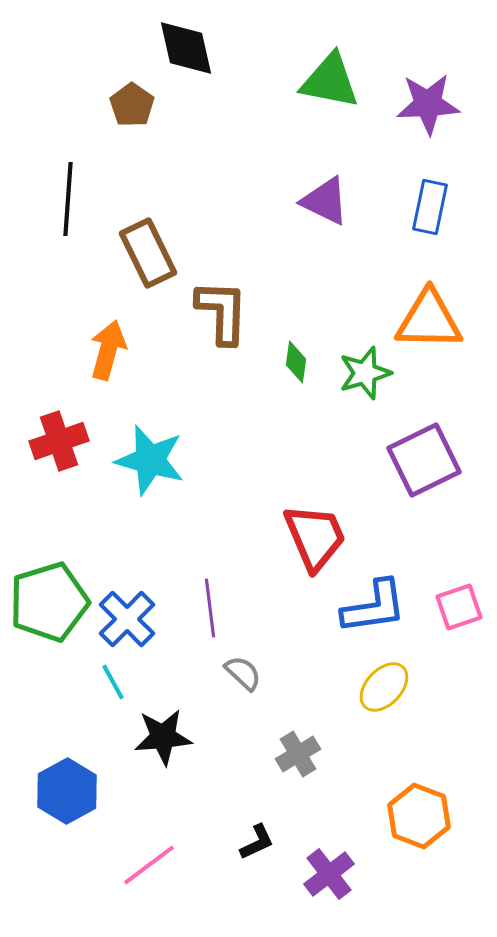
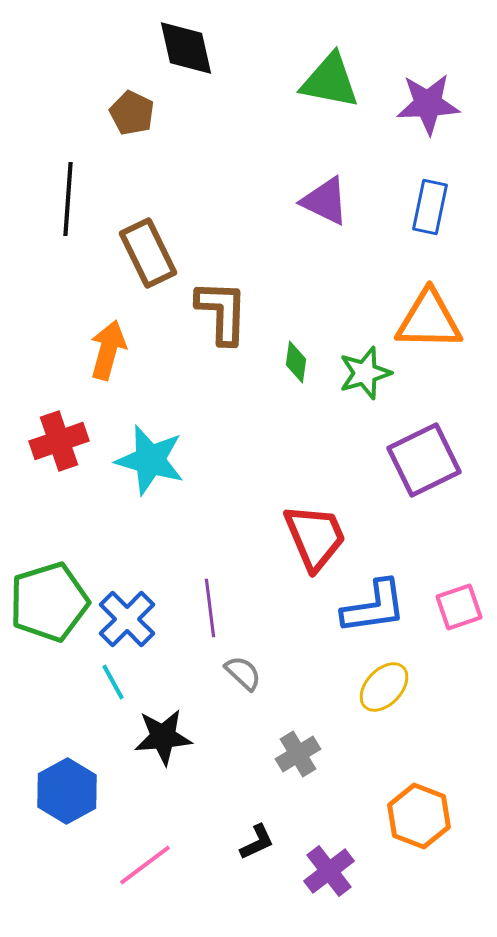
brown pentagon: moved 8 px down; rotated 9 degrees counterclockwise
pink line: moved 4 px left
purple cross: moved 3 px up
